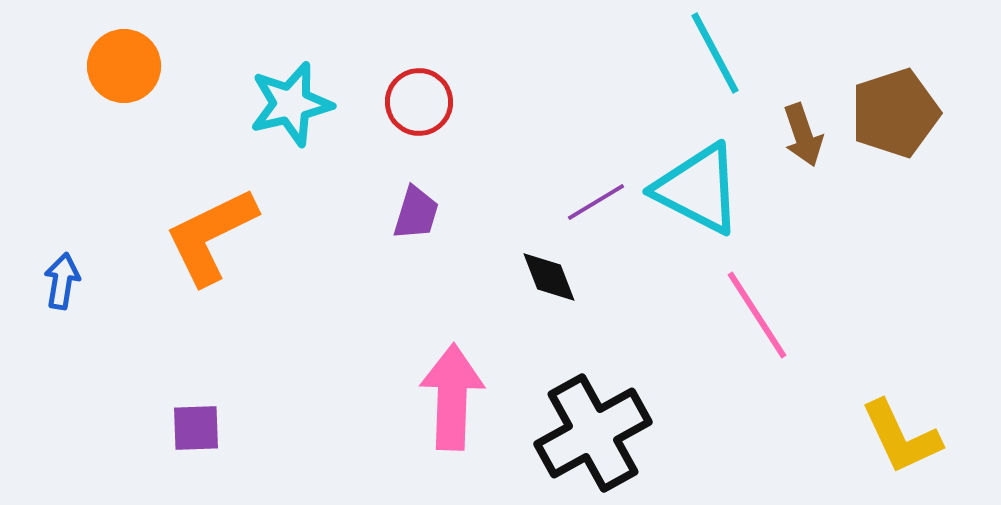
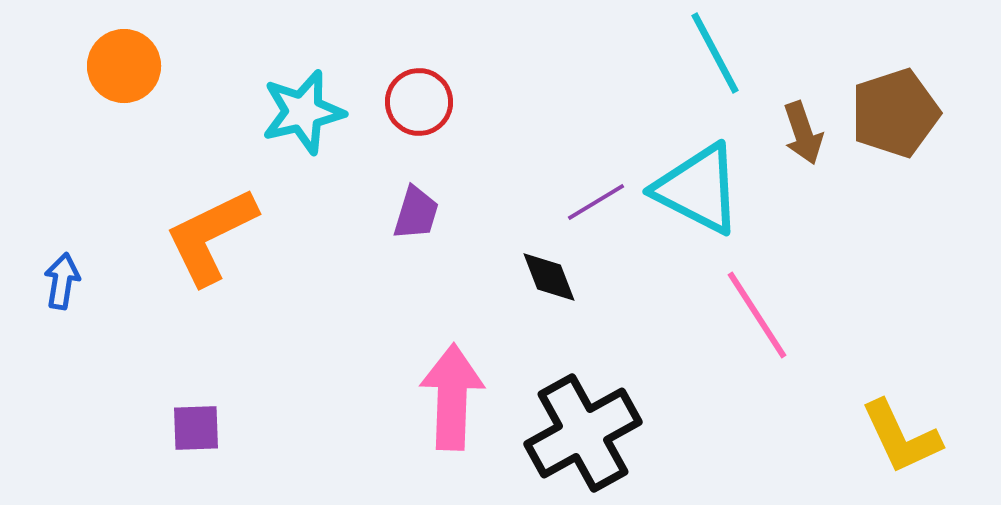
cyan star: moved 12 px right, 8 px down
brown arrow: moved 2 px up
black cross: moved 10 px left
